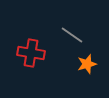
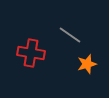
gray line: moved 2 px left
